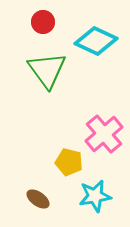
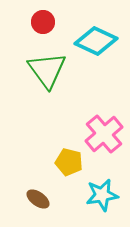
cyan star: moved 7 px right, 1 px up
